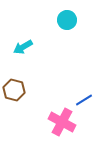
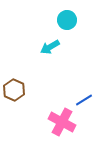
cyan arrow: moved 27 px right
brown hexagon: rotated 10 degrees clockwise
